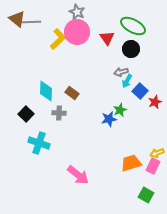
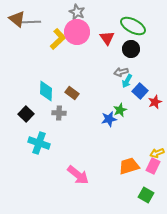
orange trapezoid: moved 2 px left, 3 px down
